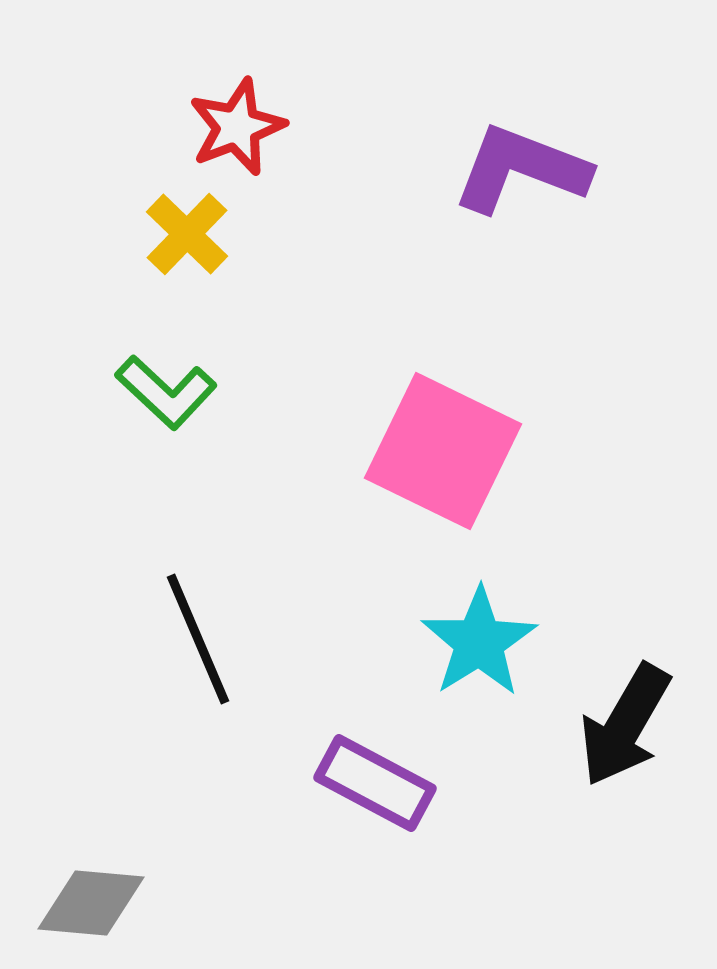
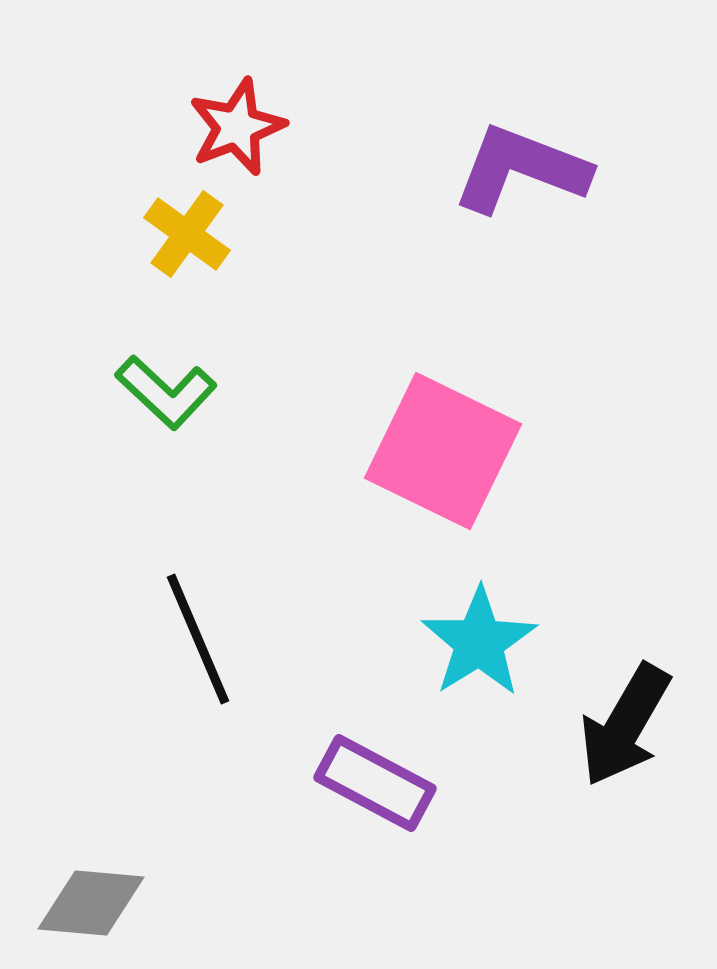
yellow cross: rotated 8 degrees counterclockwise
